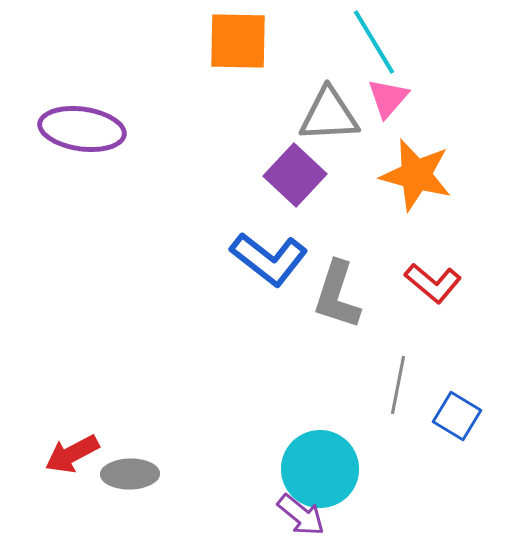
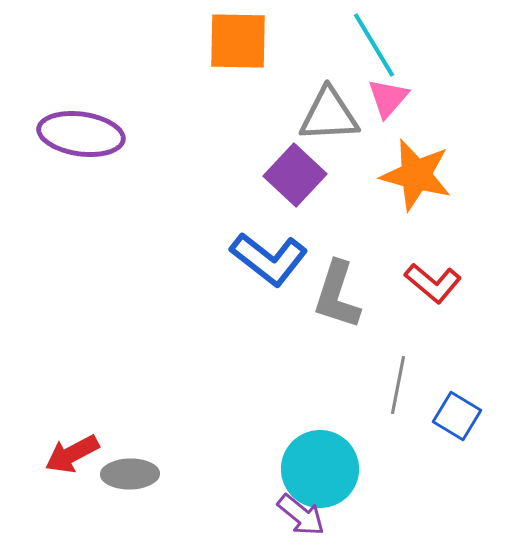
cyan line: moved 3 px down
purple ellipse: moved 1 px left, 5 px down
